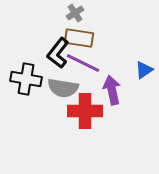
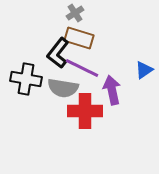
brown rectangle: rotated 8 degrees clockwise
purple line: moved 1 px left, 5 px down
